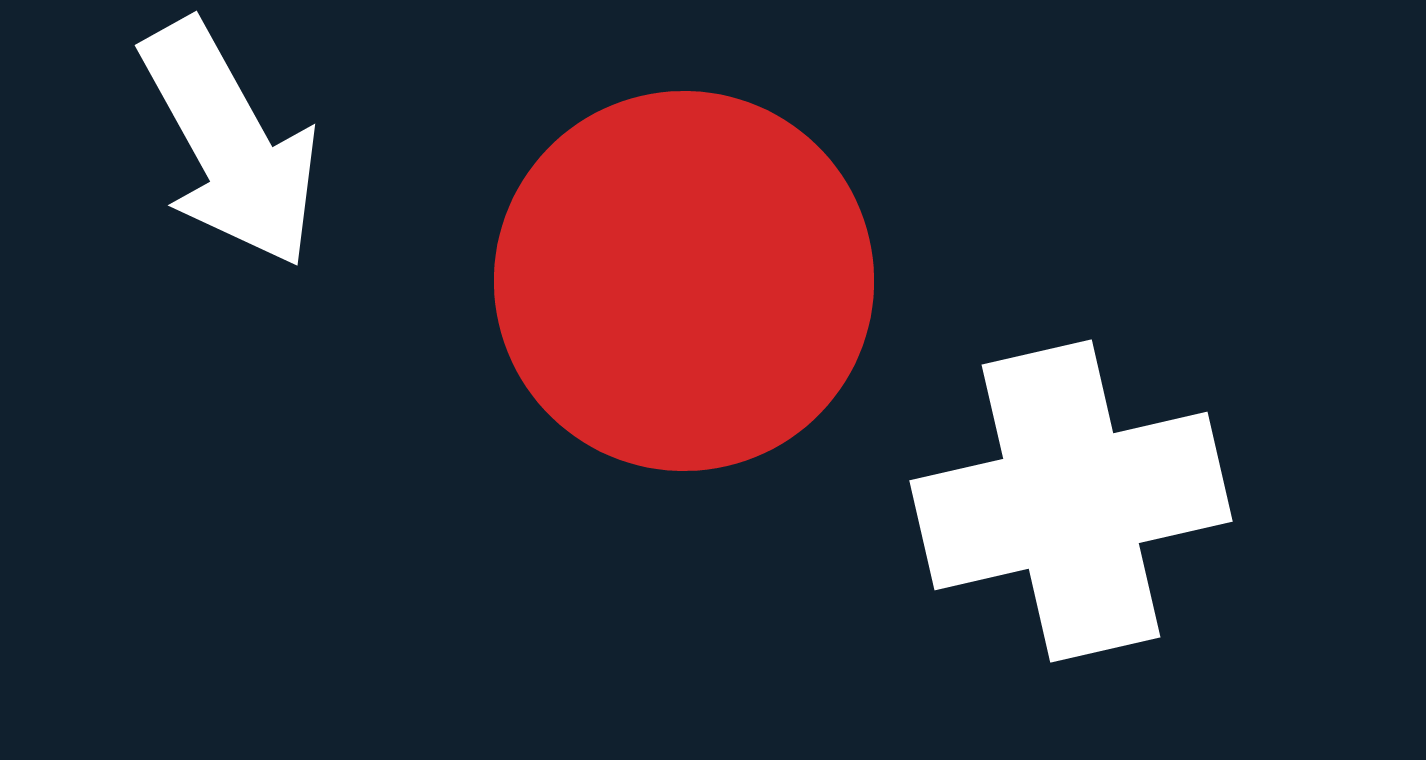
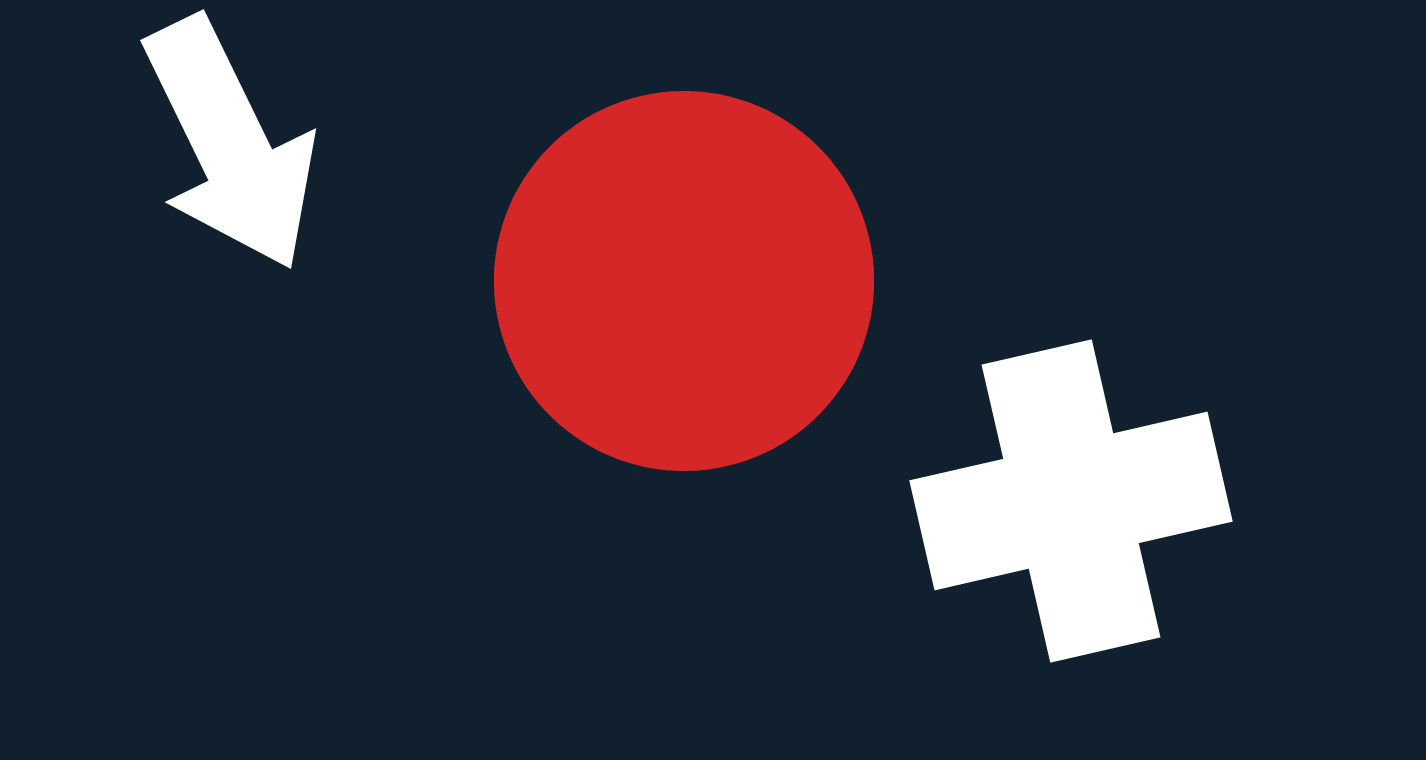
white arrow: rotated 3 degrees clockwise
